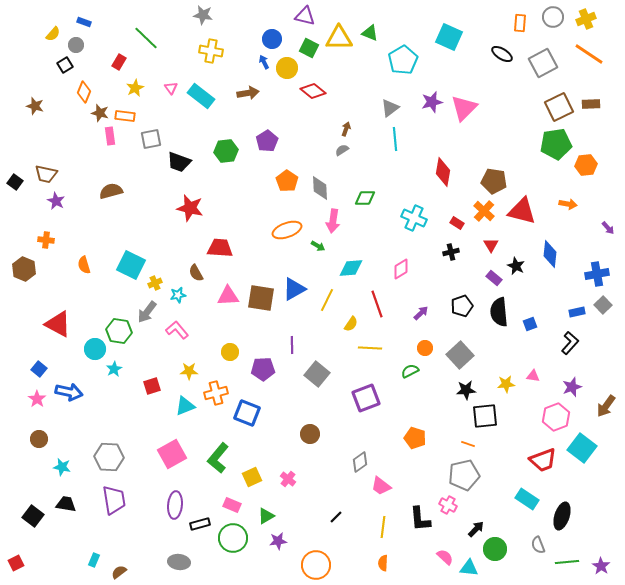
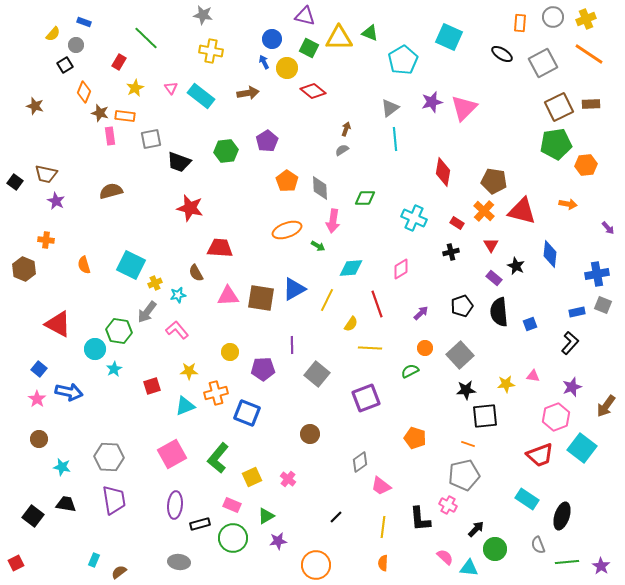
gray square at (603, 305): rotated 24 degrees counterclockwise
red trapezoid at (543, 460): moved 3 px left, 5 px up
